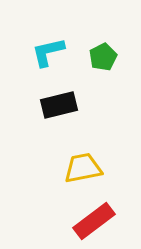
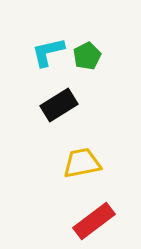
green pentagon: moved 16 px left, 1 px up
black rectangle: rotated 18 degrees counterclockwise
yellow trapezoid: moved 1 px left, 5 px up
